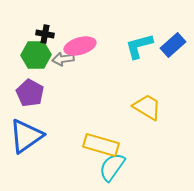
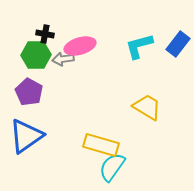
blue rectangle: moved 5 px right, 1 px up; rotated 10 degrees counterclockwise
purple pentagon: moved 1 px left, 1 px up
